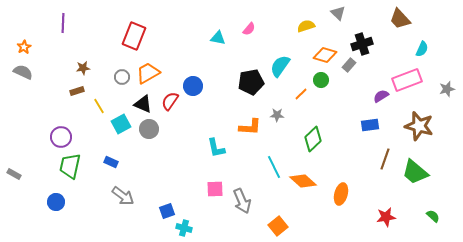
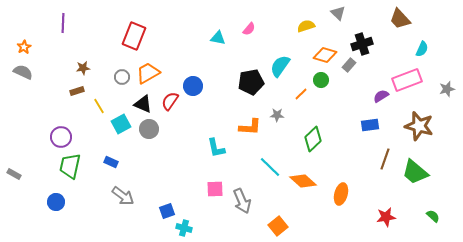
cyan line at (274, 167): moved 4 px left; rotated 20 degrees counterclockwise
